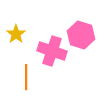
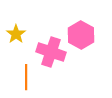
pink hexagon: rotated 12 degrees clockwise
pink cross: moved 1 px left, 1 px down
